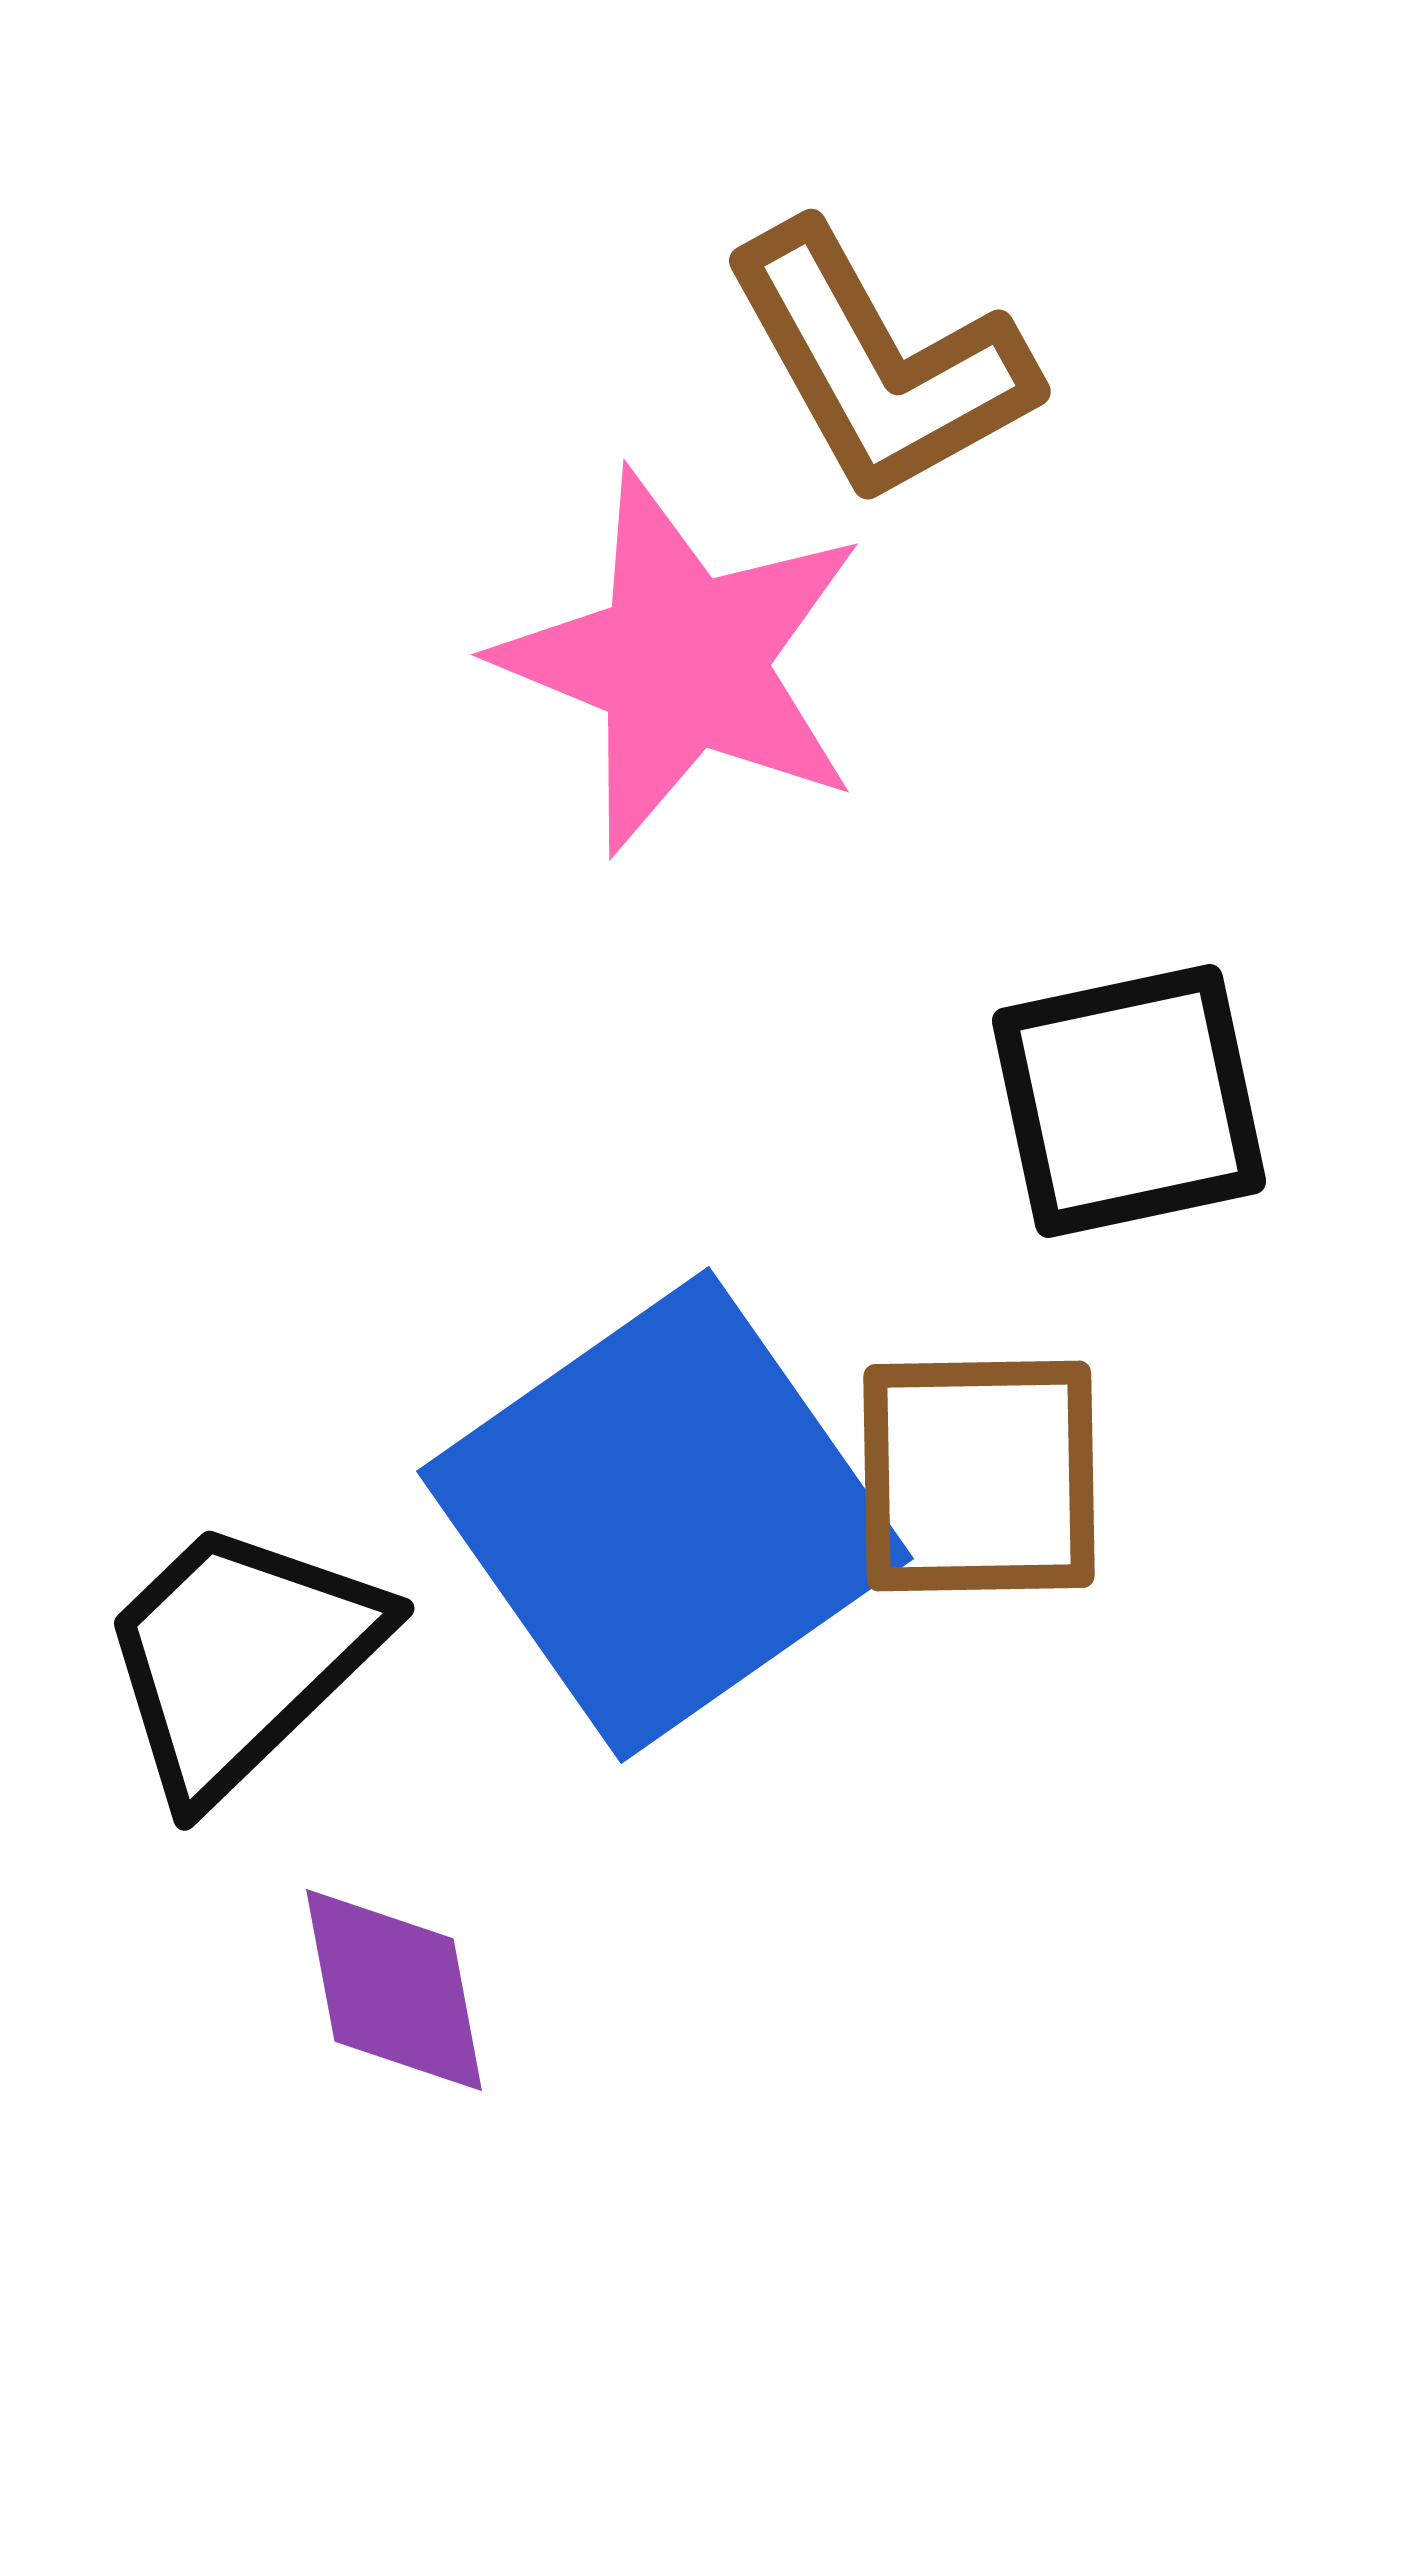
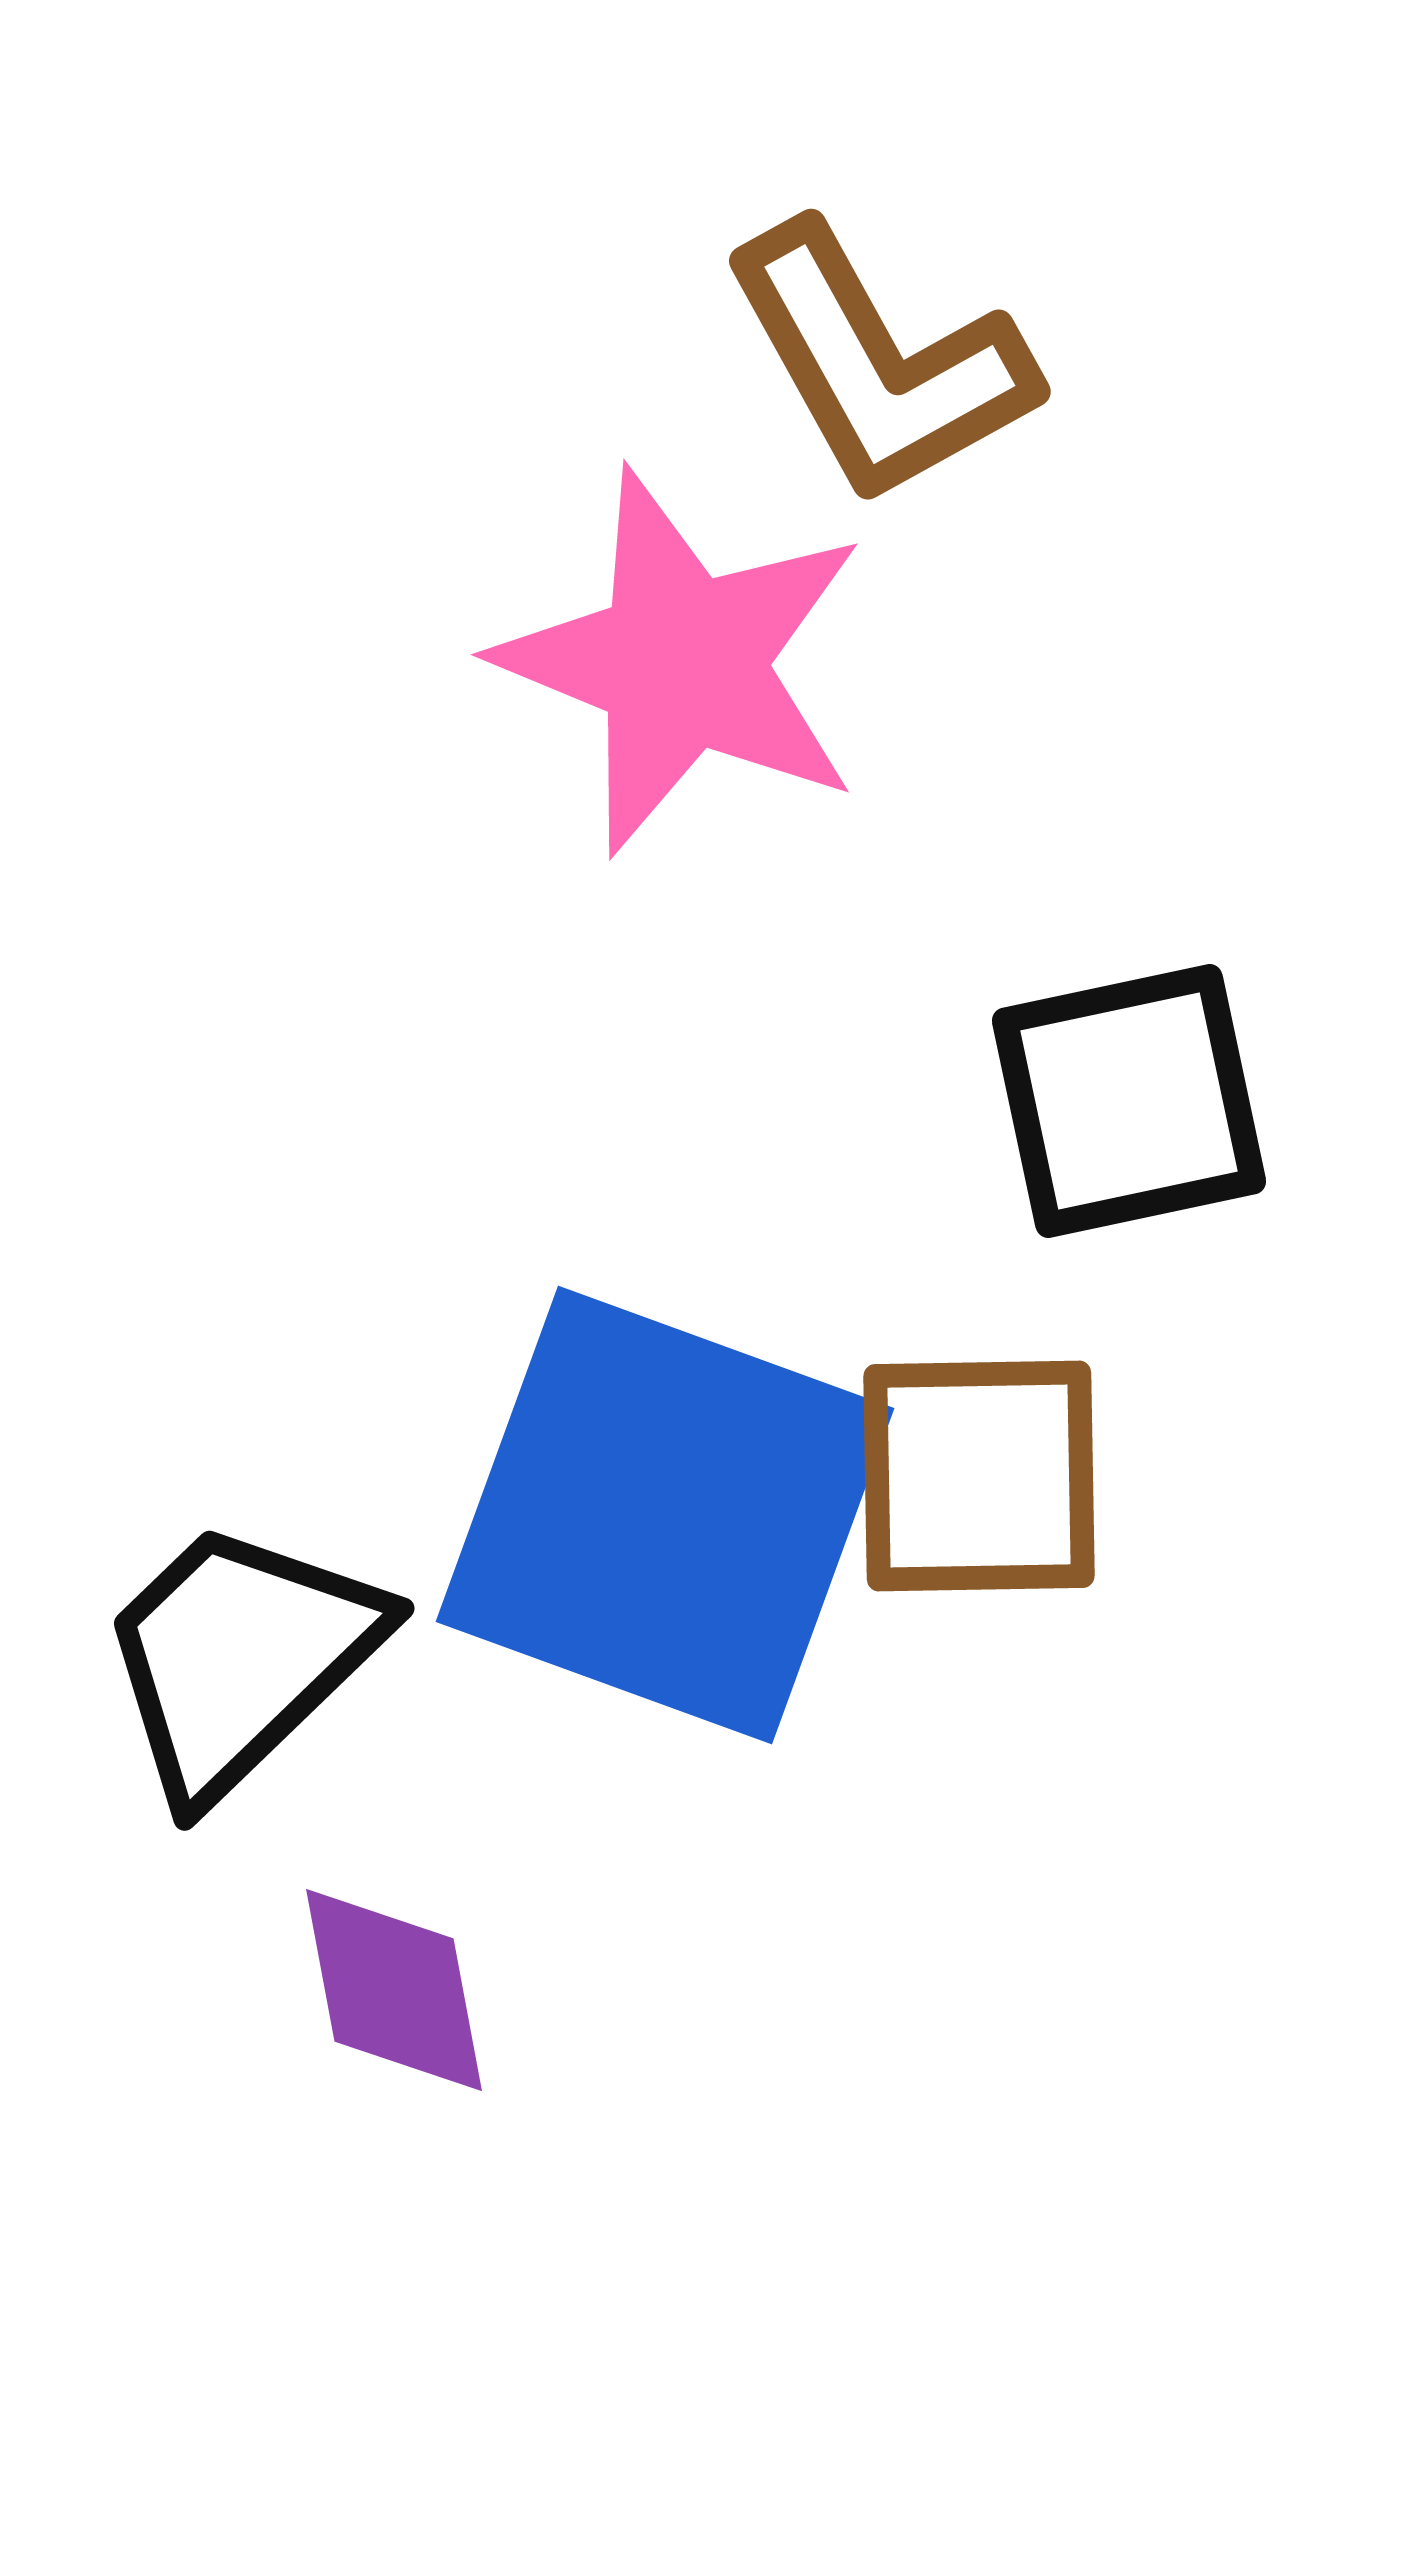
blue square: rotated 35 degrees counterclockwise
